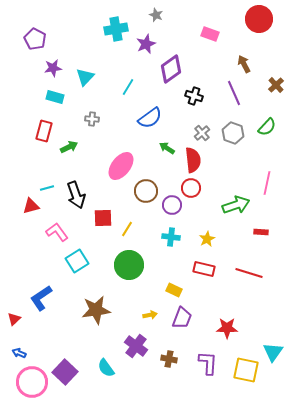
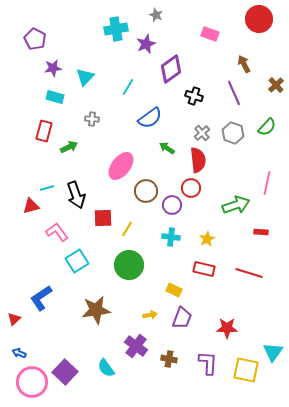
red semicircle at (193, 160): moved 5 px right
